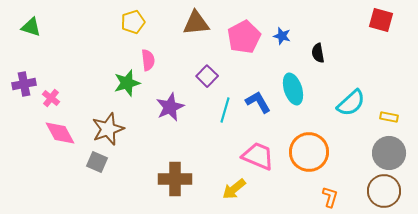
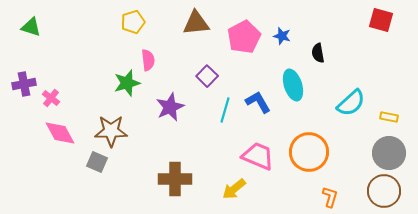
cyan ellipse: moved 4 px up
brown star: moved 3 px right, 2 px down; rotated 20 degrees clockwise
